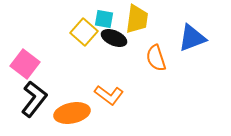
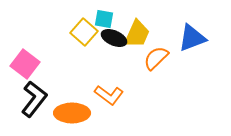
yellow trapezoid: moved 15 px down; rotated 16 degrees clockwise
orange semicircle: rotated 64 degrees clockwise
orange ellipse: rotated 12 degrees clockwise
